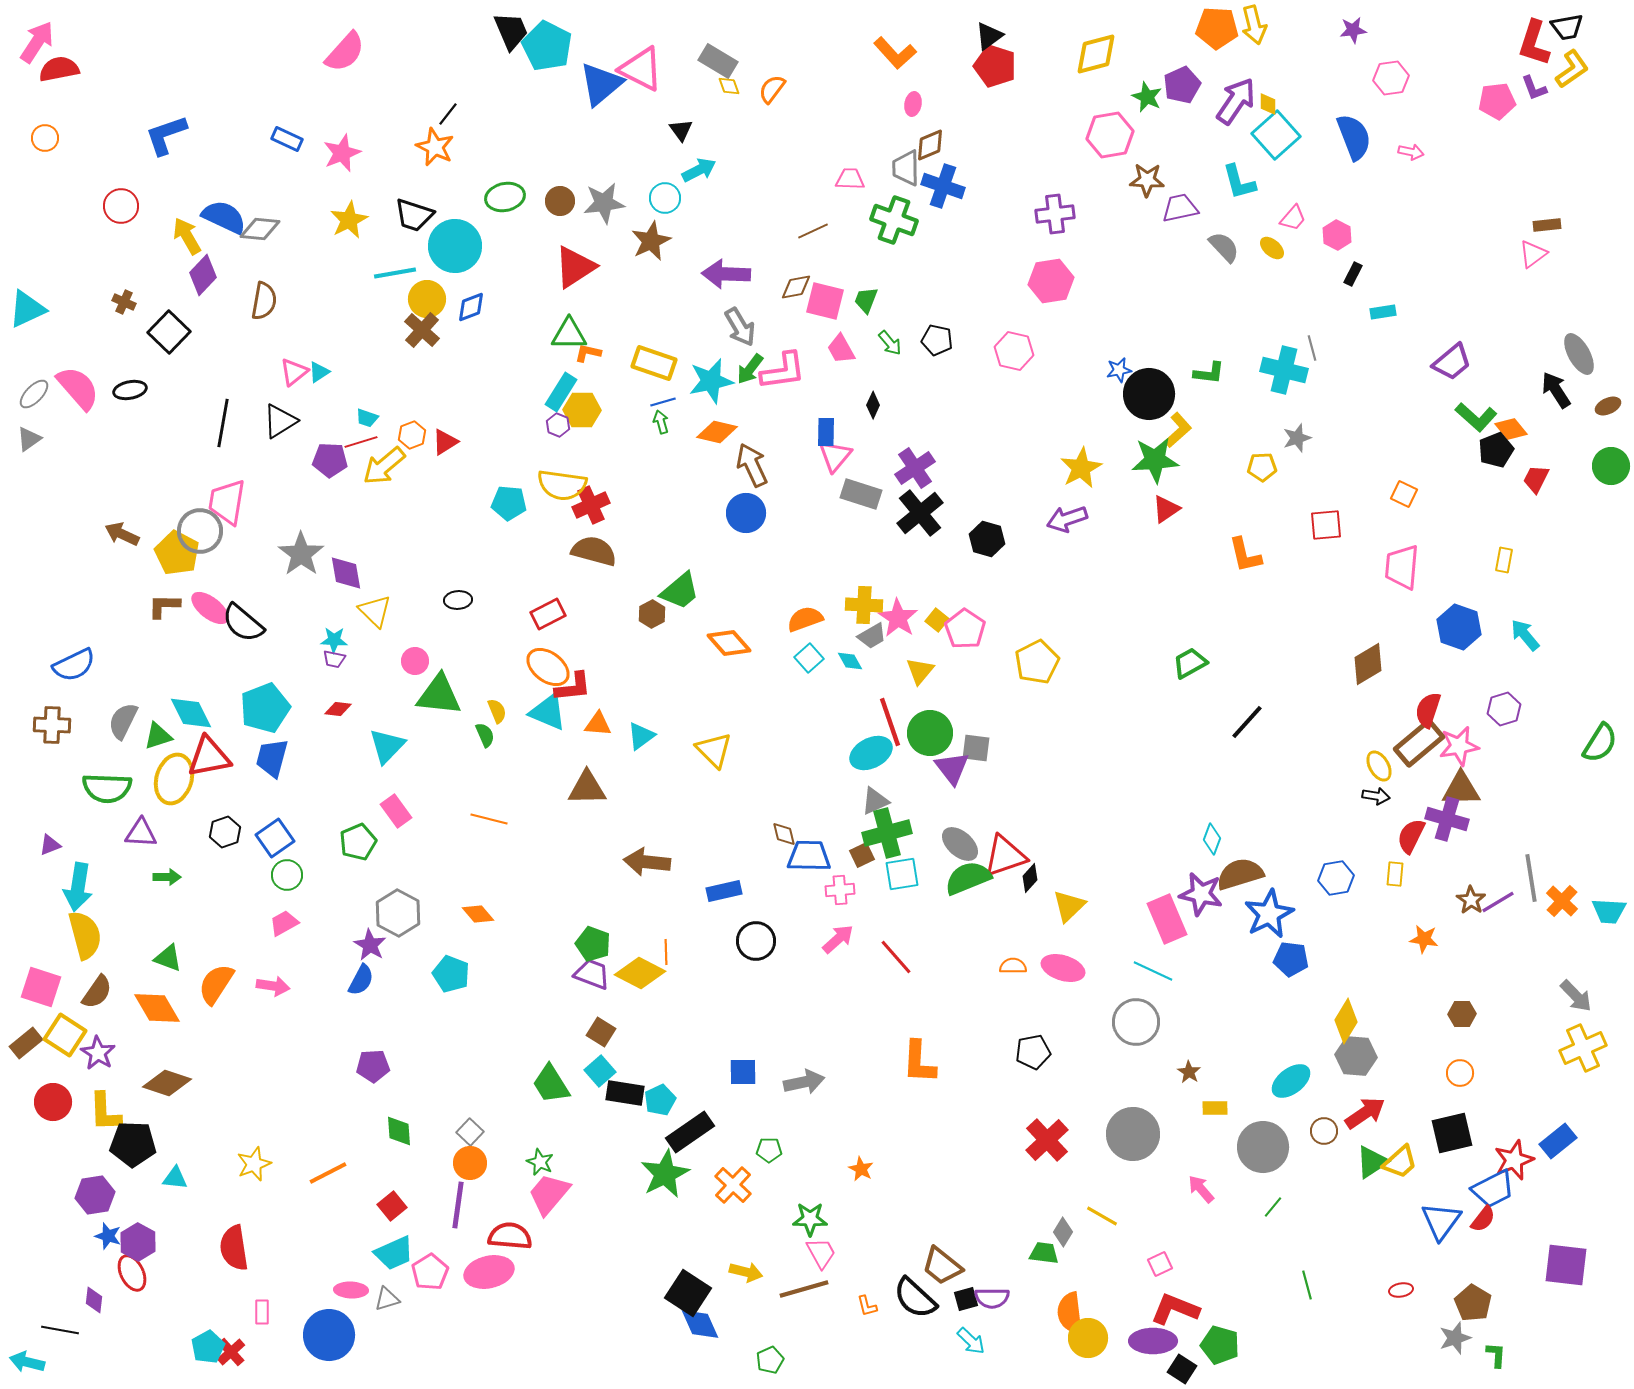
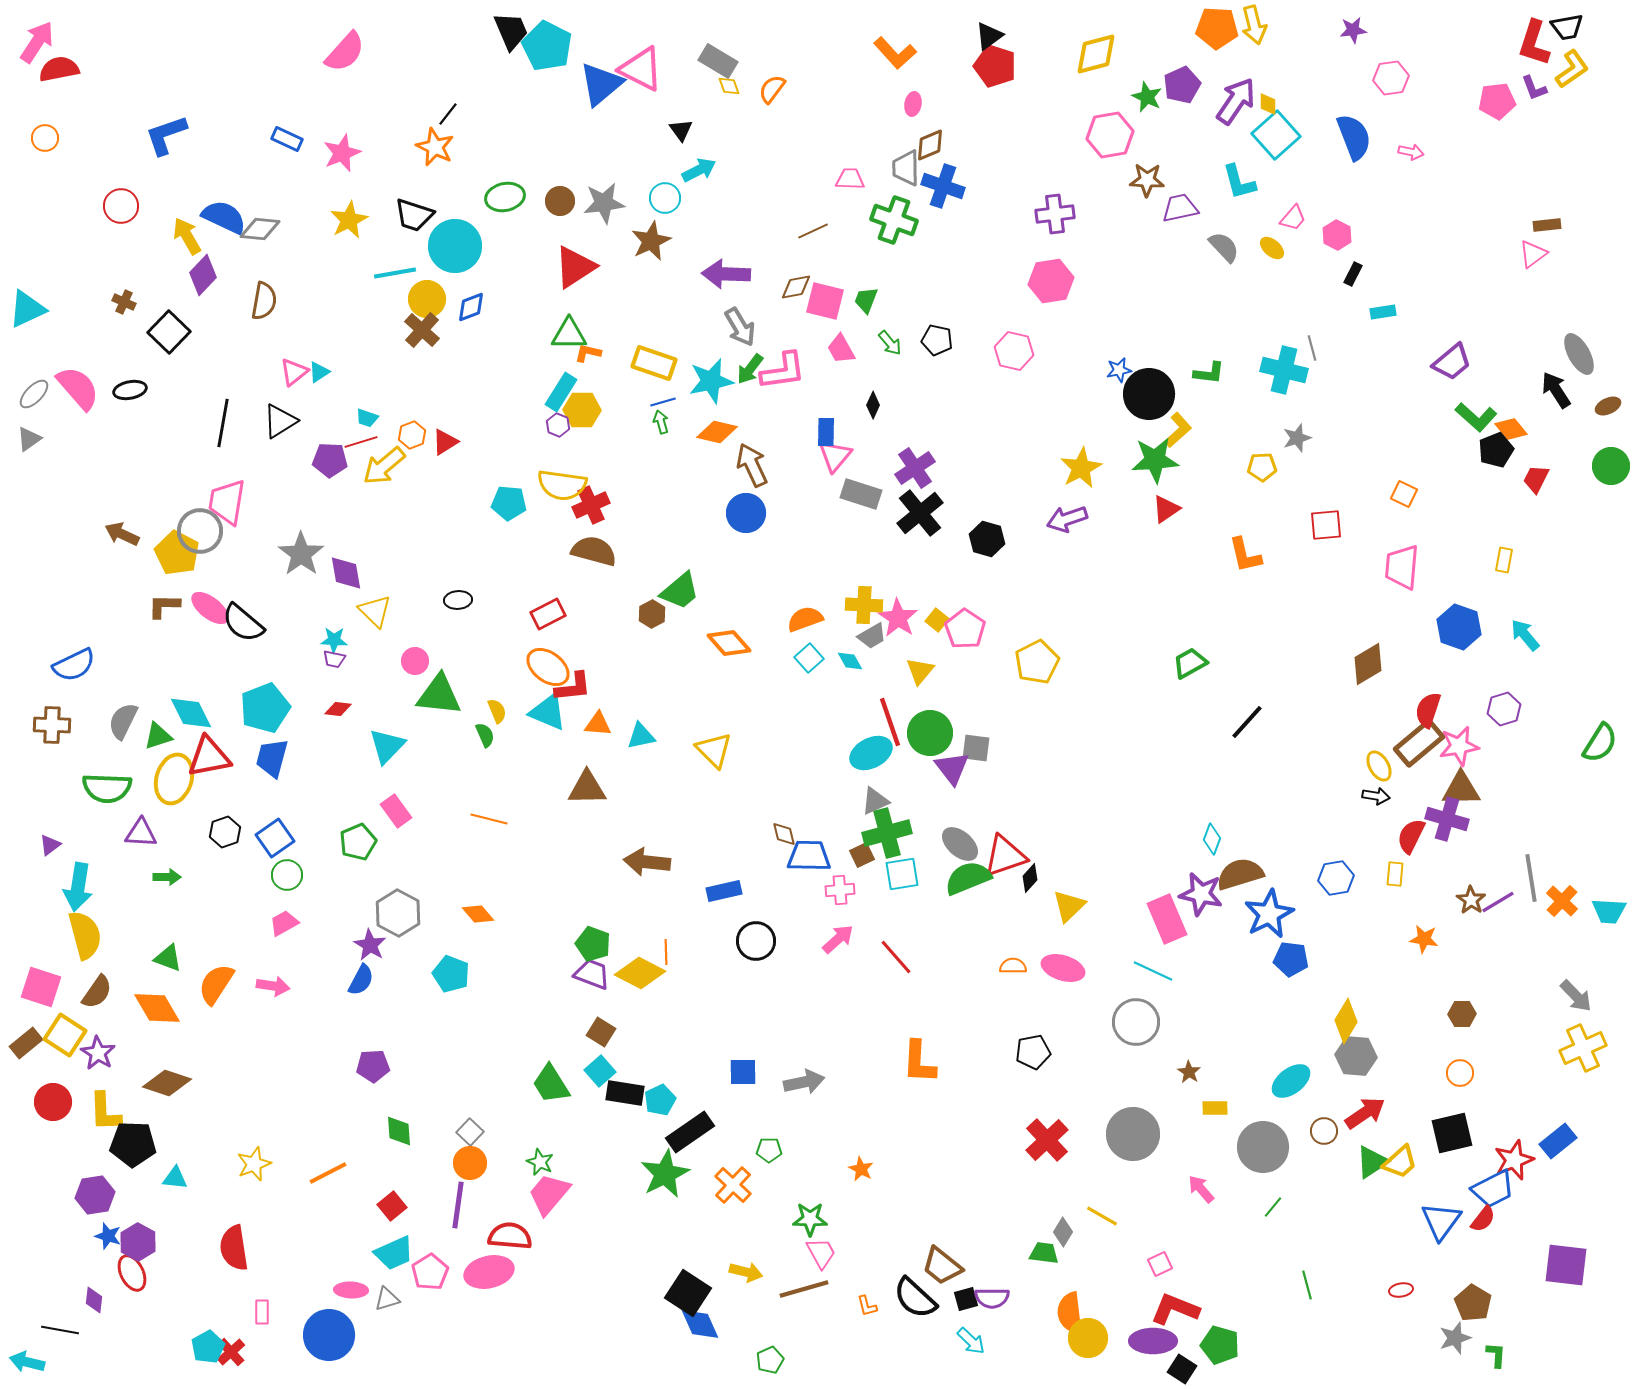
cyan triangle at (641, 736): rotated 24 degrees clockwise
purple triangle at (50, 845): rotated 15 degrees counterclockwise
